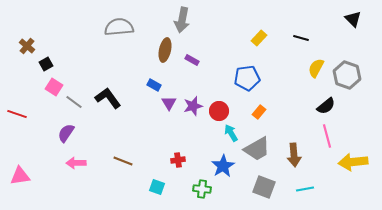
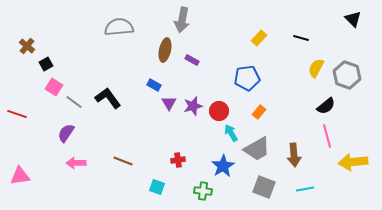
green cross: moved 1 px right, 2 px down
